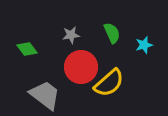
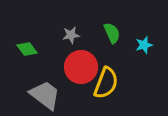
yellow semicircle: moved 3 px left; rotated 28 degrees counterclockwise
